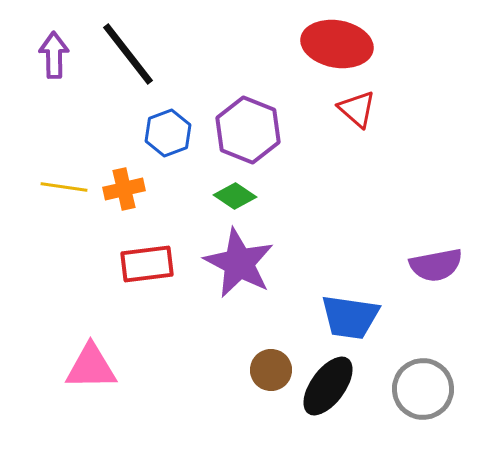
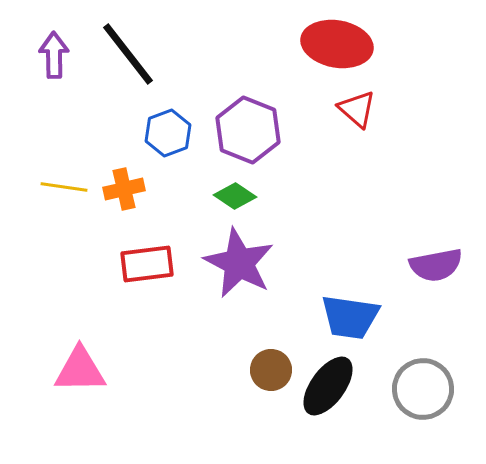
pink triangle: moved 11 px left, 3 px down
